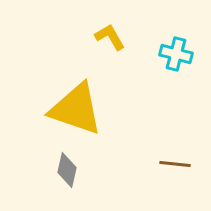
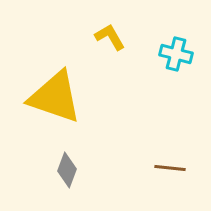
yellow triangle: moved 21 px left, 12 px up
brown line: moved 5 px left, 4 px down
gray diamond: rotated 8 degrees clockwise
